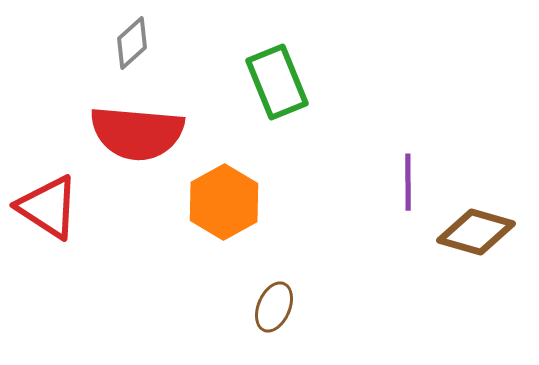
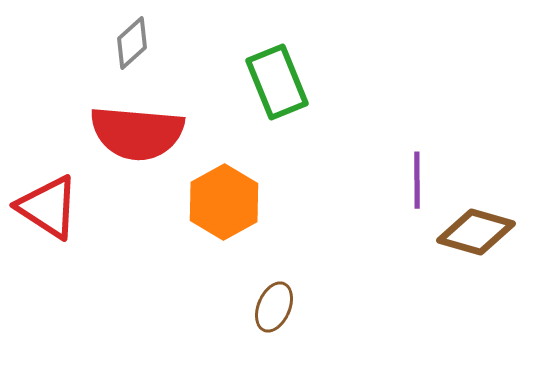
purple line: moved 9 px right, 2 px up
